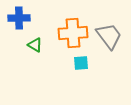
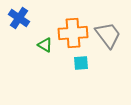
blue cross: rotated 35 degrees clockwise
gray trapezoid: moved 1 px left, 1 px up
green triangle: moved 10 px right
